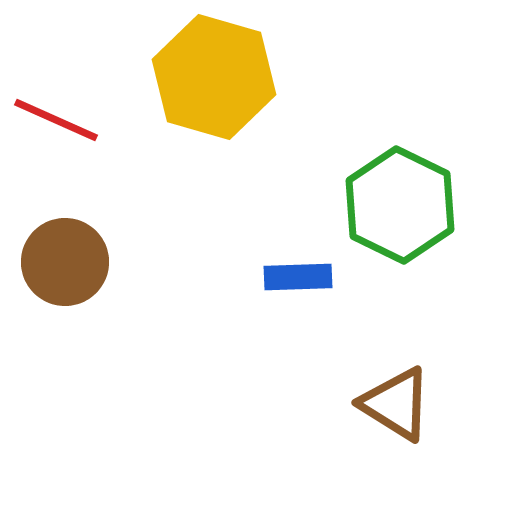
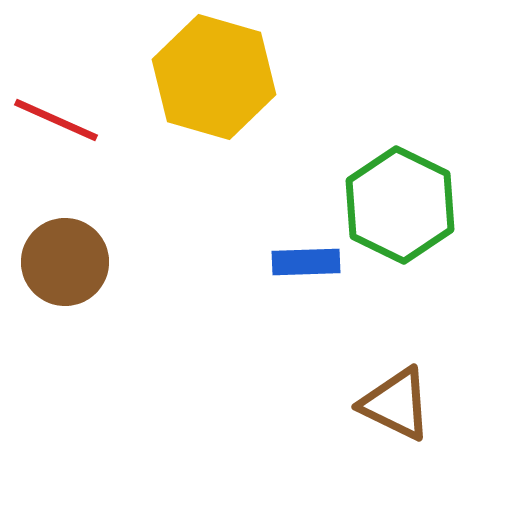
blue rectangle: moved 8 px right, 15 px up
brown triangle: rotated 6 degrees counterclockwise
